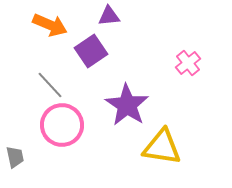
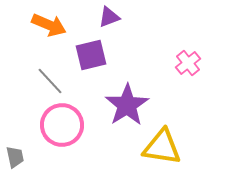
purple triangle: moved 1 px down; rotated 15 degrees counterclockwise
orange arrow: moved 1 px left
purple square: moved 4 px down; rotated 20 degrees clockwise
gray line: moved 4 px up
purple star: rotated 6 degrees clockwise
